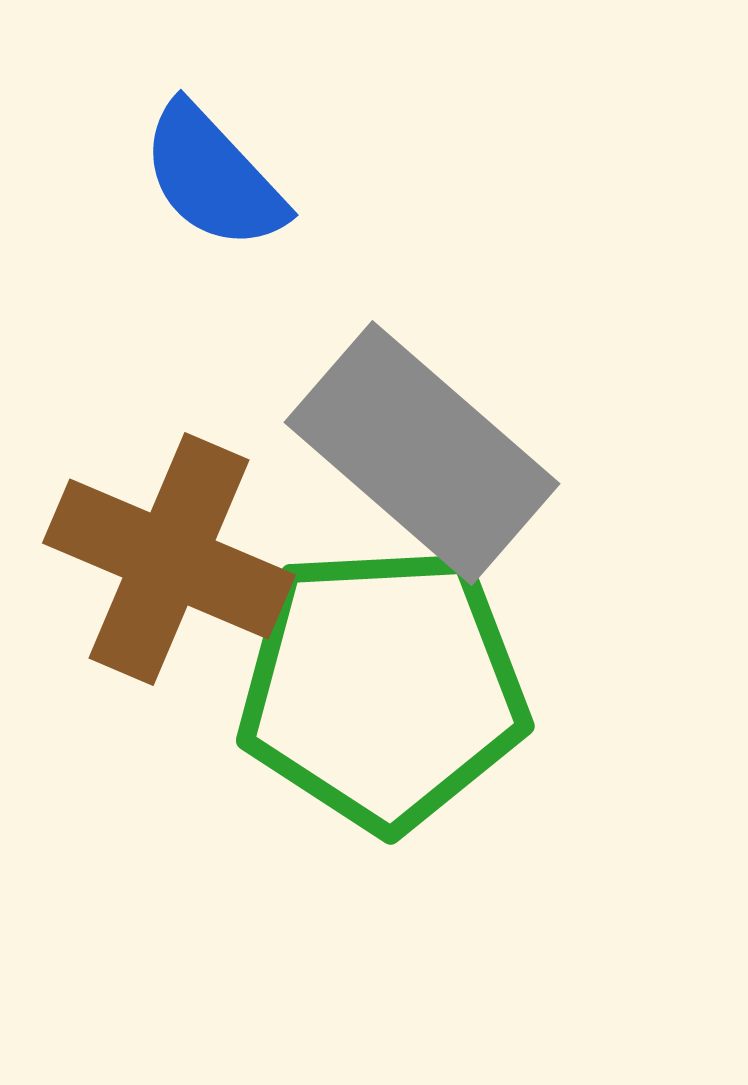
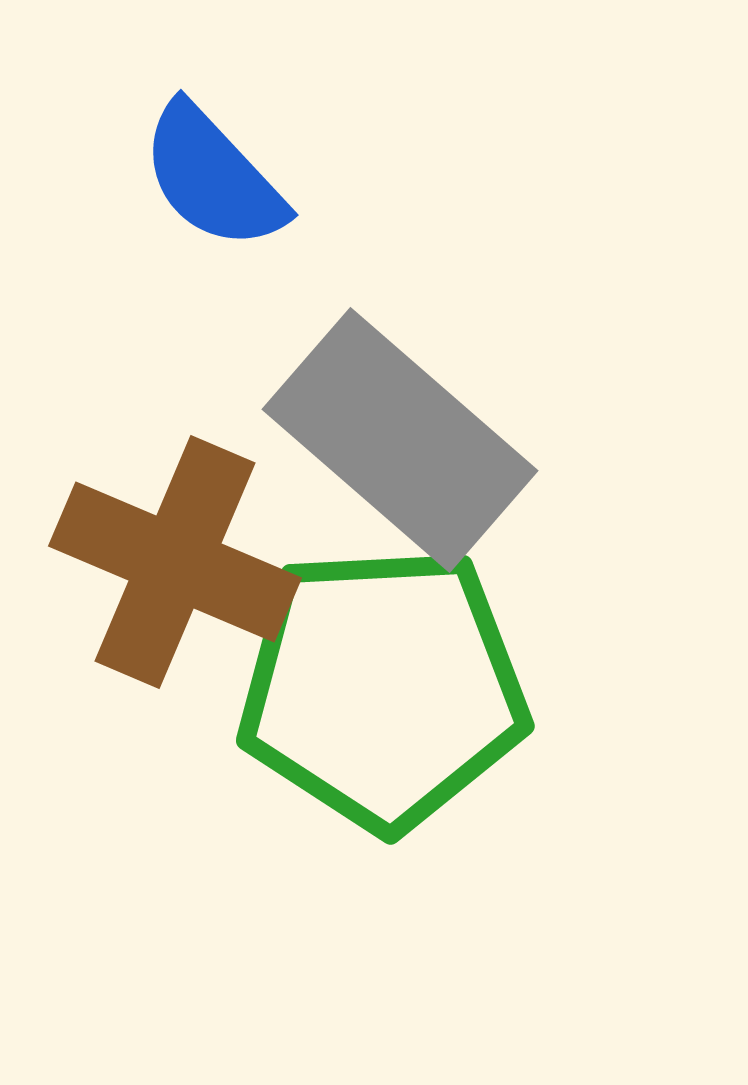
gray rectangle: moved 22 px left, 13 px up
brown cross: moved 6 px right, 3 px down
